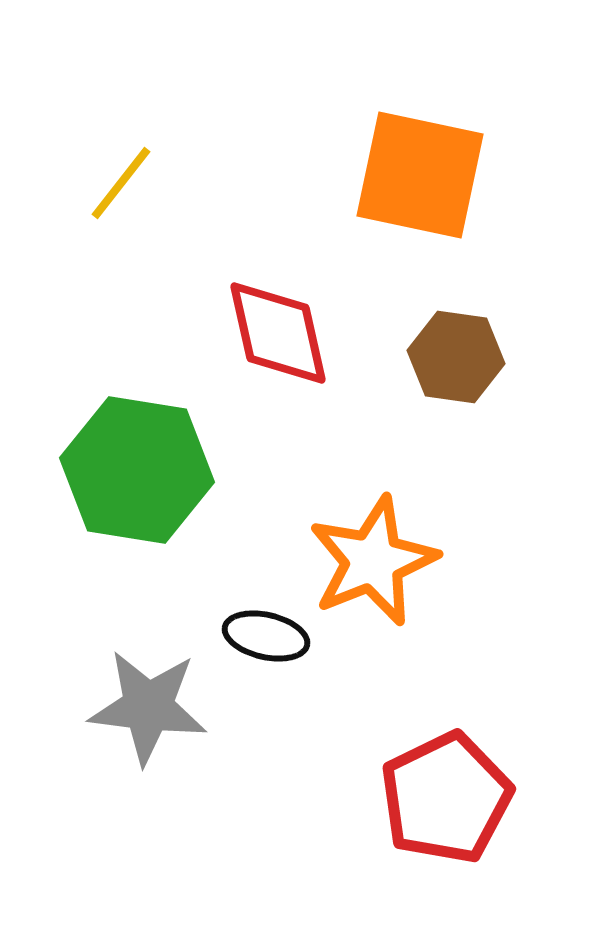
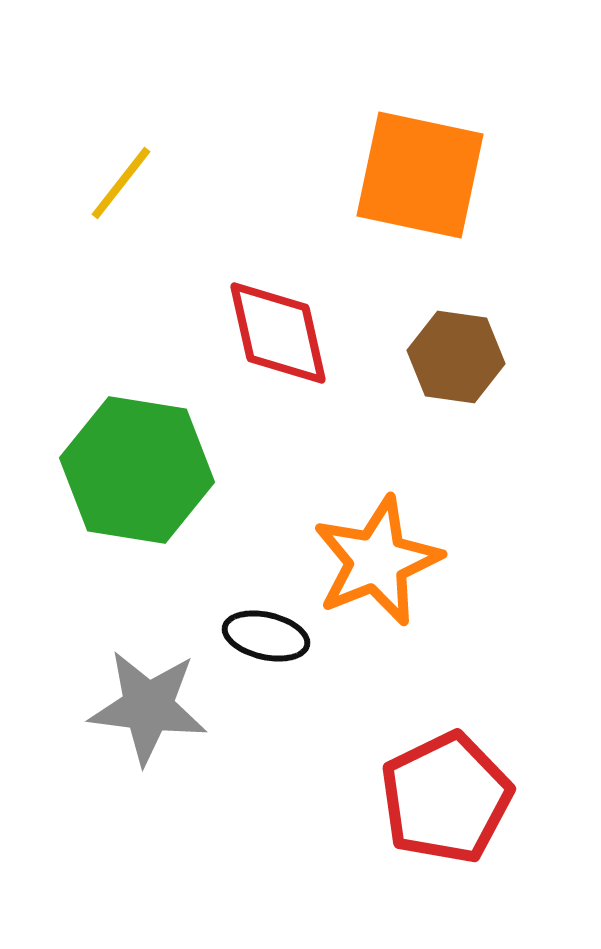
orange star: moved 4 px right
